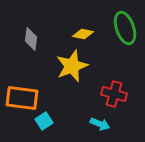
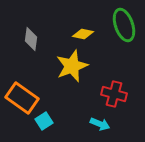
green ellipse: moved 1 px left, 3 px up
orange rectangle: rotated 28 degrees clockwise
